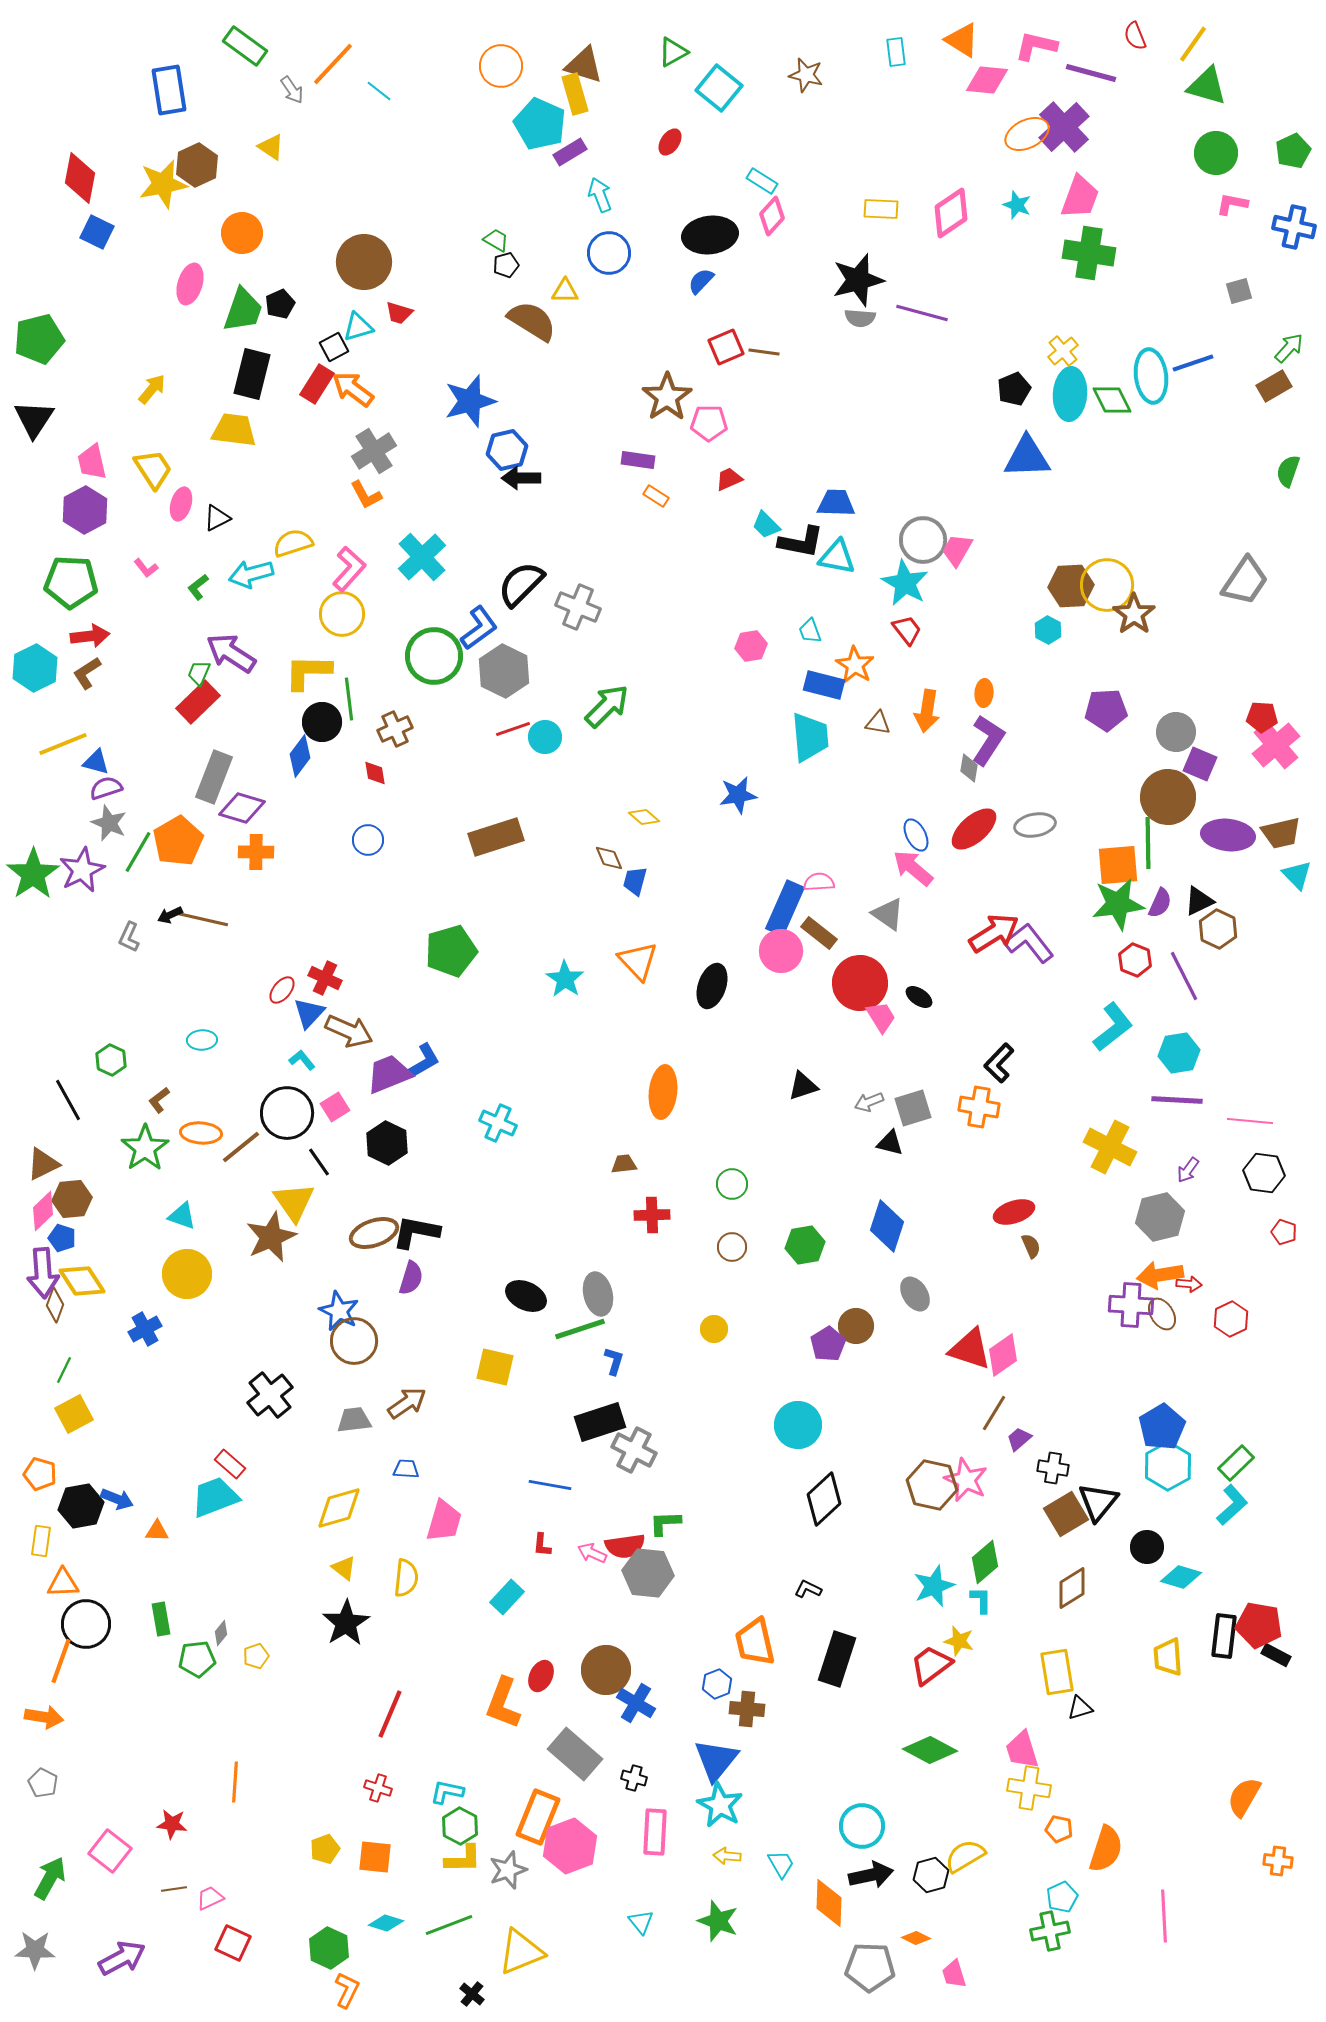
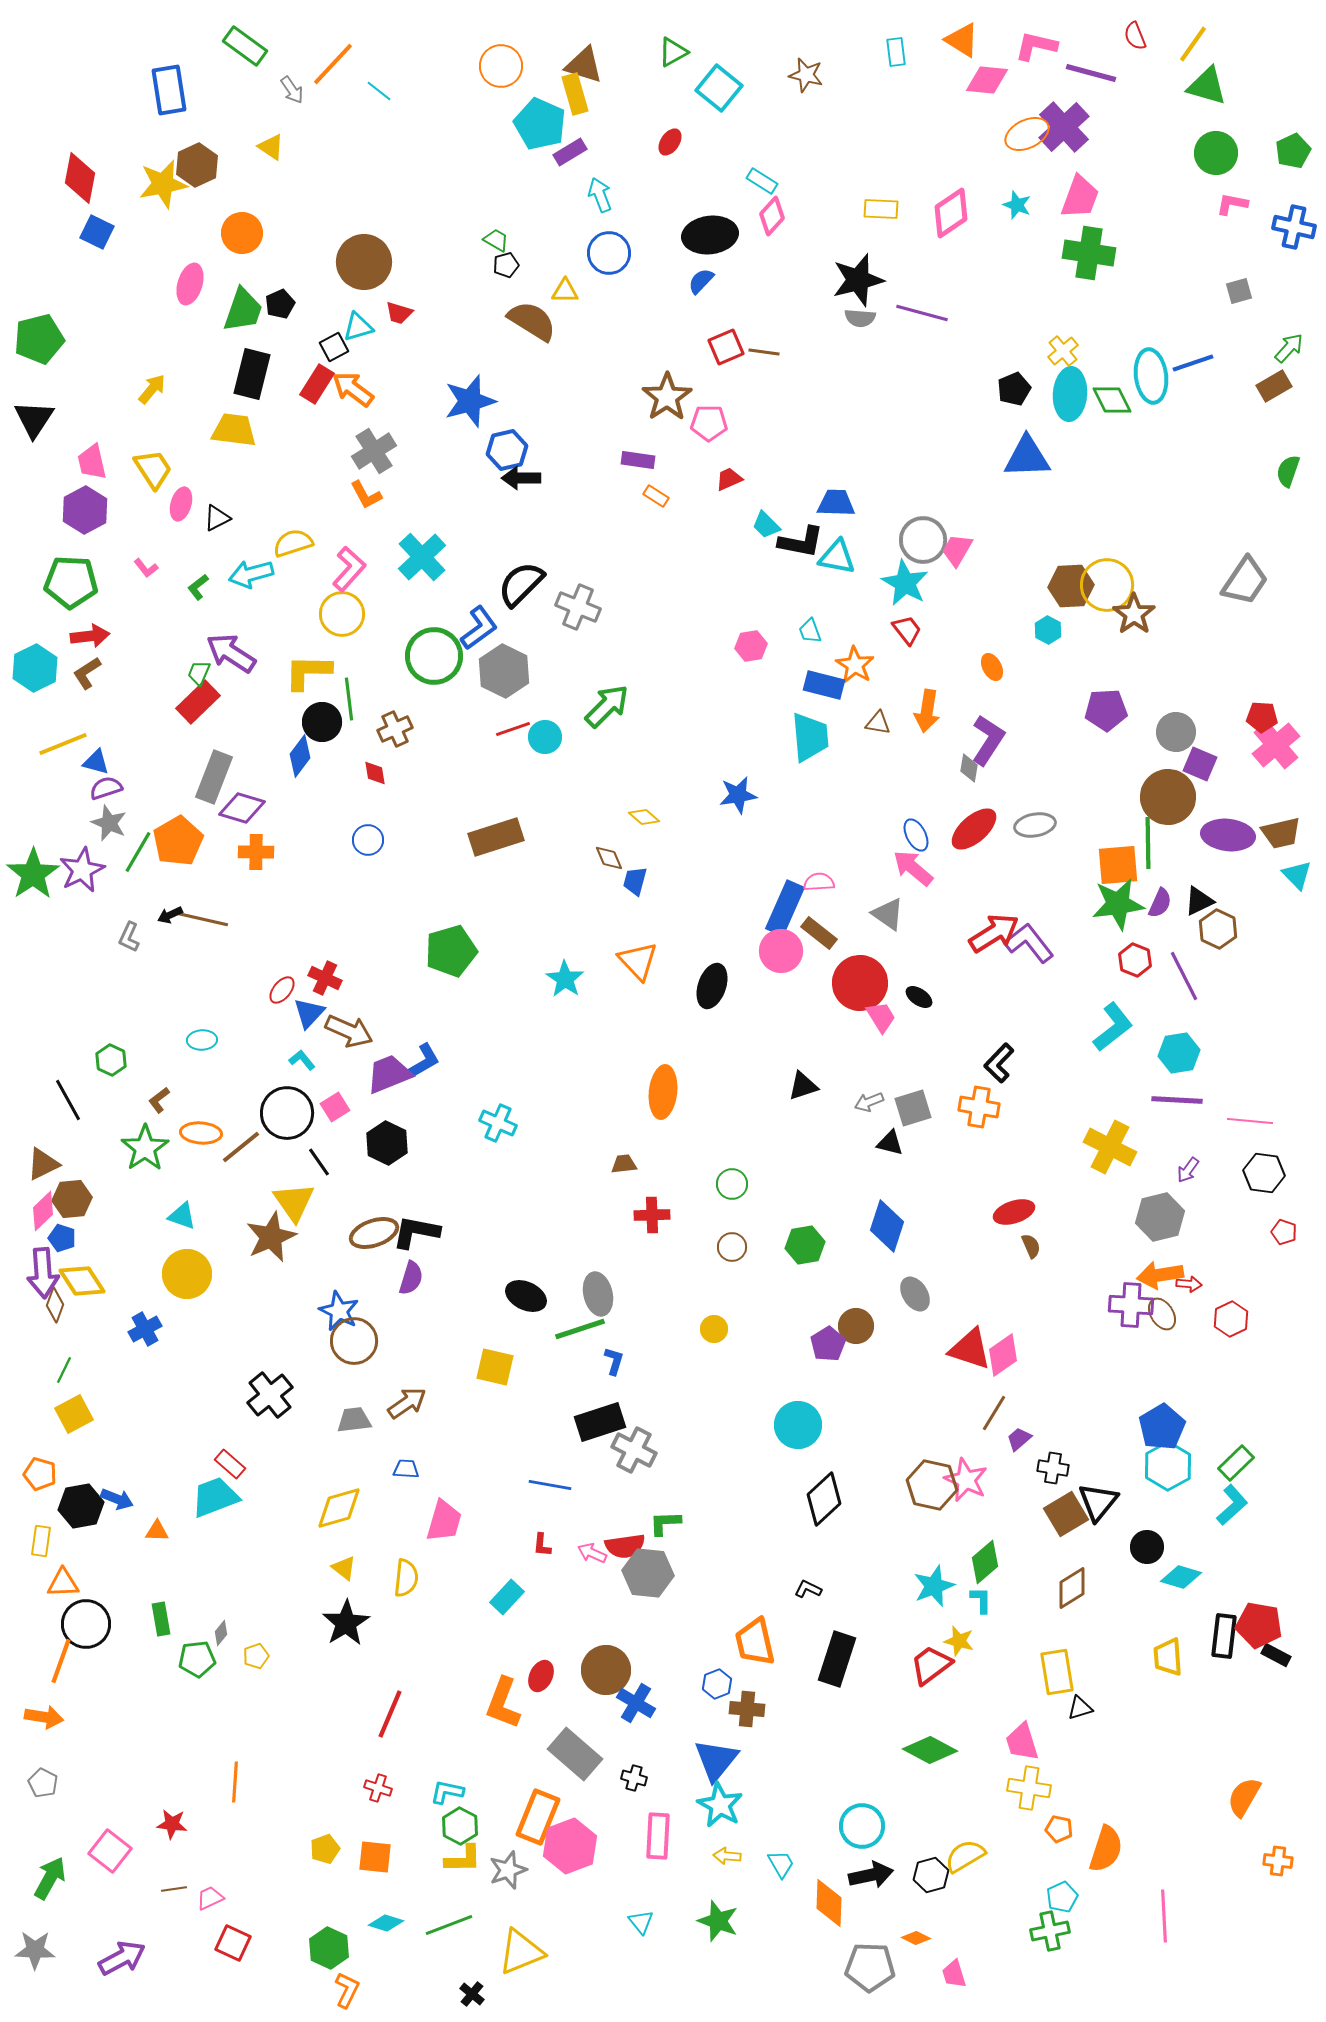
orange ellipse at (984, 693): moved 8 px right, 26 px up; rotated 32 degrees counterclockwise
pink trapezoid at (1022, 1750): moved 8 px up
pink rectangle at (655, 1832): moved 3 px right, 4 px down
